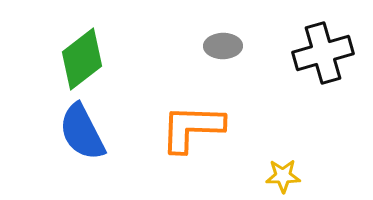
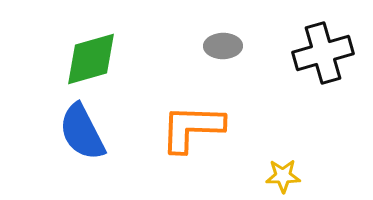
green diamond: moved 9 px right; rotated 22 degrees clockwise
